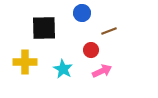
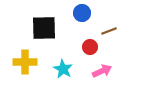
red circle: moved 1 px left, 3 px up
